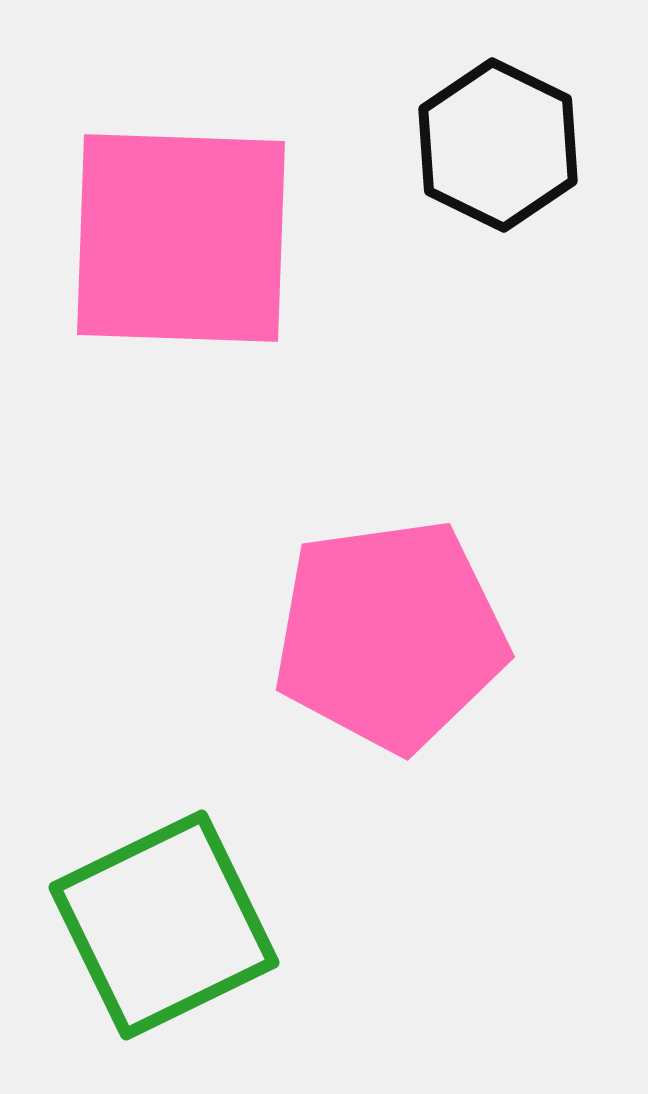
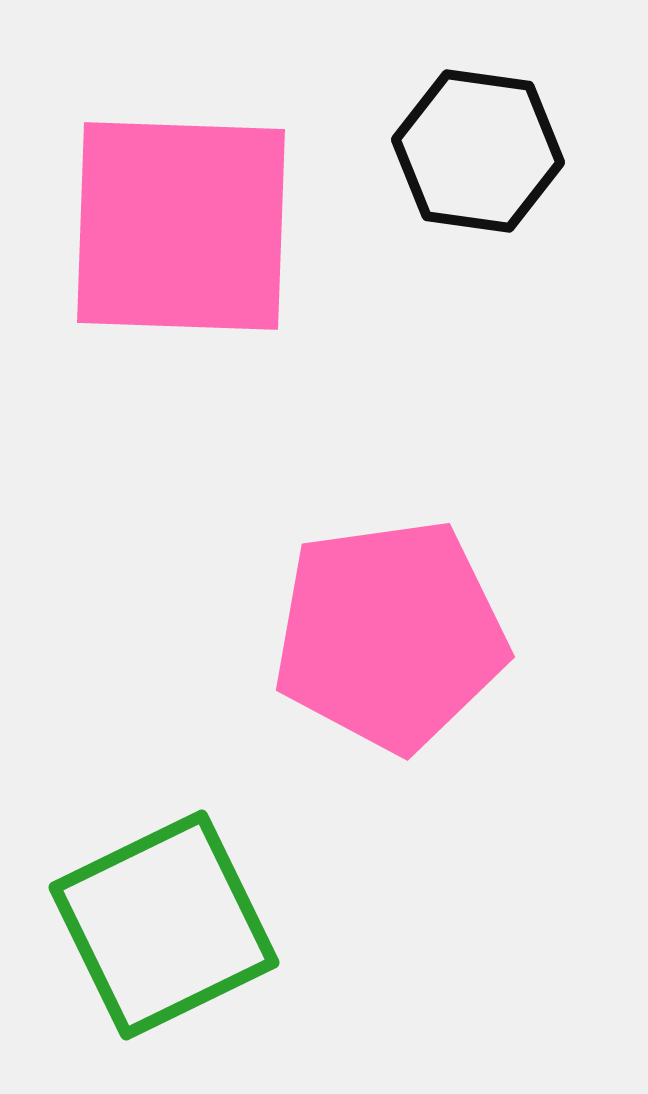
black hexagon: moved 20 px left, 6 px down; rotated 18 degrees counterclockwise
pink square: moved 12 px up
